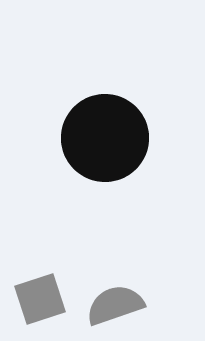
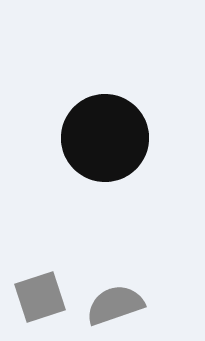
gray square: moved 2 px up
